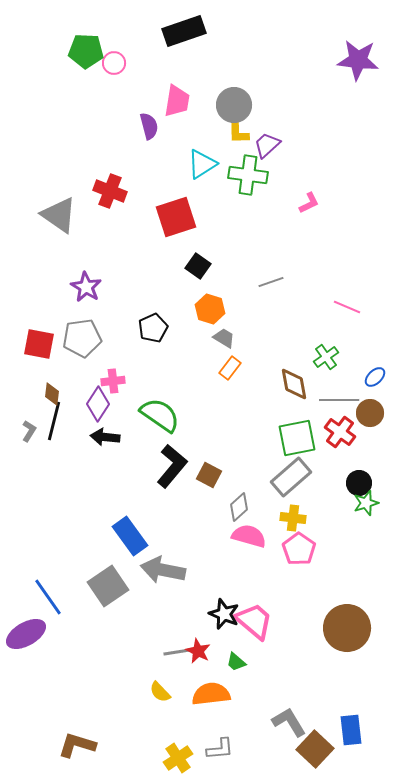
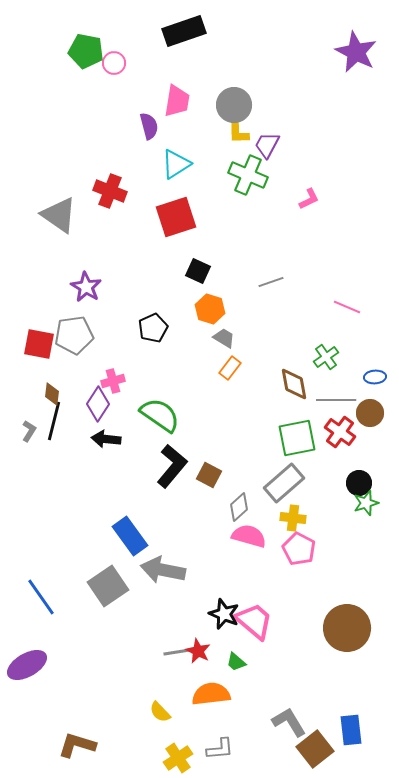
green pentagon at (86, 51): rotated 8 degrees clockwise
purple star at (358, 60): moved 2 px left, 8 px up; rotated 21 degrees clockwise
purple trapezoid at (267, 145): rotated 20 degrees counterclockwise
cyan triangle at (202, 164): moved 26 px left
green cross at (248, 175): rotated 15 degrees clockwise
pink L-shape at (309, 203): moved 4 px up
black square at (198, 266): moved 5 px down; rotated 10 degrees counterclockwise
gray pentagon at (82, 338): moved 8 px left, 3 px up
blue ellipse at (375, 377): rotated 40 degrees clockwise
pink cross at (113, 381): rotated 10 degrees counterclockwise
gray line at (339, 400): moved 3 px left
black arrow at (105, 437): moved 1 px right, 2 px down
gray rectangle at (291, 477): moved 7 px left, 6 px down
pink pentagon at (299, 549): rotated 8 degrees counterclockwise
blue line at (48, 597): moved 7 px left
purple ellipse at (26, 634): moved 1 px right, 31 px down
yellow semicircle at (160, 692): moved 20 px down
brown square at (315, 749): rotated 9 degrees clockwise
